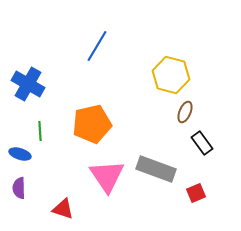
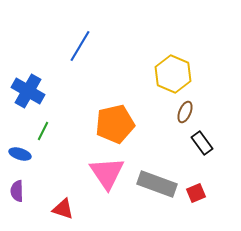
blue line: moved 17 px left
yellow hexagon: moved 2 px right, 1 px up; rotated 9 degrees clockwise
blue cross: moved 7 px down
orange pentagon: moved 23 px right
green line: moved 3 px right; rotated 30 degrees clockwise
gray rectangle: moved 1 px right, 15 px down
pink triangle: moved 3 px up
purple semicircle: moved 2 px left, 3 px down
